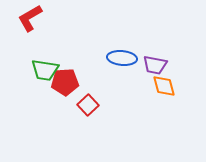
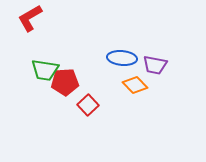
orange diamond: moved 29 px left, 1 px up; rotated 30 degrees counterclockwise
